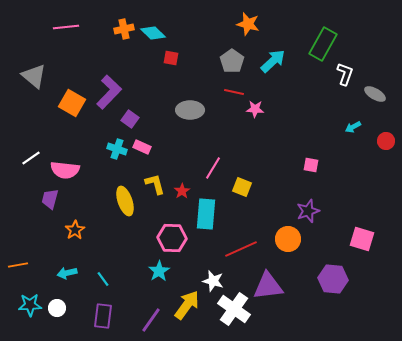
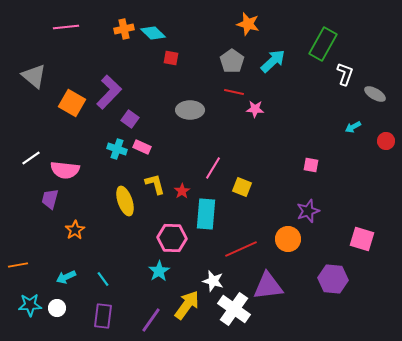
cyan arrow at (67, 273): moved 1 px left, 4 px down; rotated 12 degrees counterclockwise
